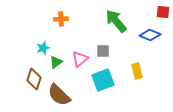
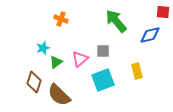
orange cross: rotated 24 degrees clockwise
blue diamond: rotated 35 degrees counterclockwise
brown diamond: moved 3 px down
